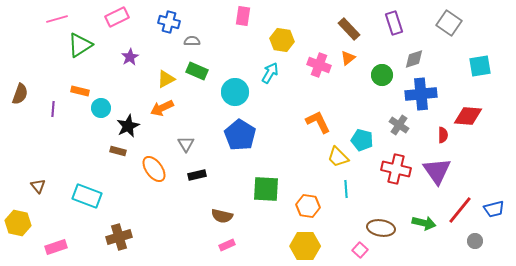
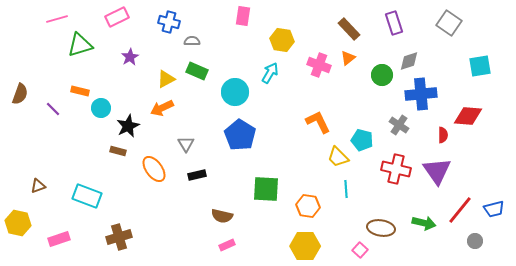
green triangle at (80, 45): rotated 16 degrees clockwise
gray diamond at (414, 59): moved 5 px left, 2 px down
purple line at (53, 109): rotated 49 degrees counterclockwise
brown triangle at (38, 186): rotated 49 degrees clockwise
pink rectangle at (56, 247): moved 3 px right, 8 px up
